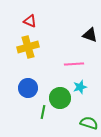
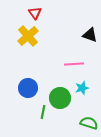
red triangle: moved 5 px right, 8 px up; rotated 32 degrees clockwise
yellow cross: moved 11 px up; rotated 25 degrees counterclockwise
cyan star: moved 2 px right, 1 px down
